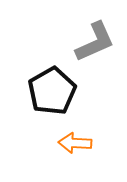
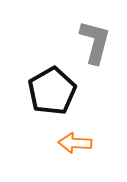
gray L-shape: rotated 51 degrees counterclockwise
